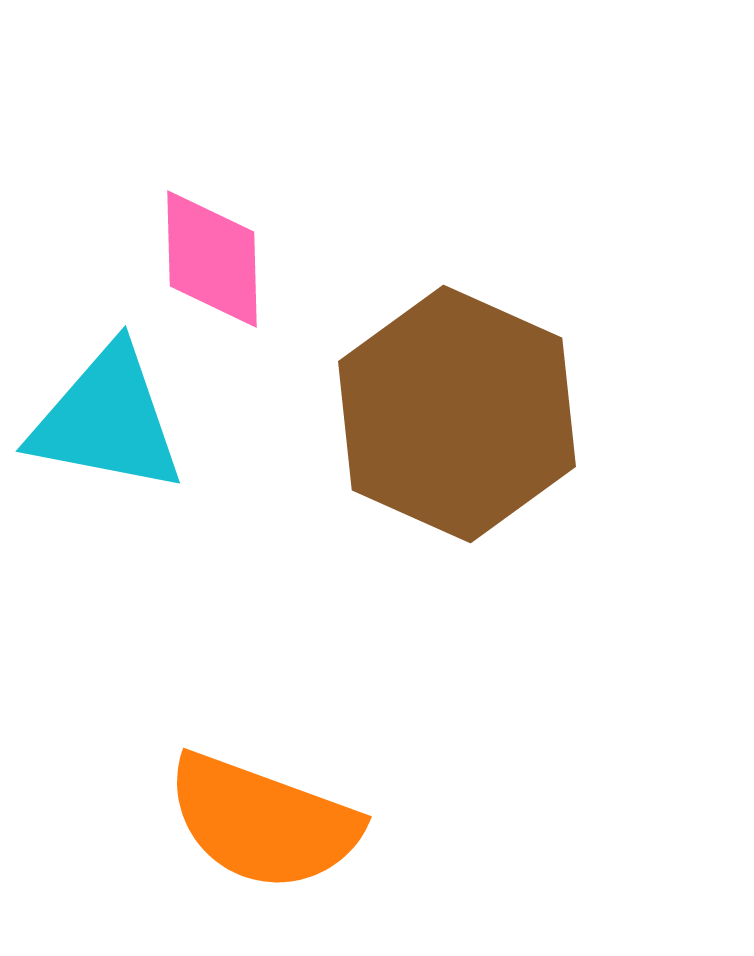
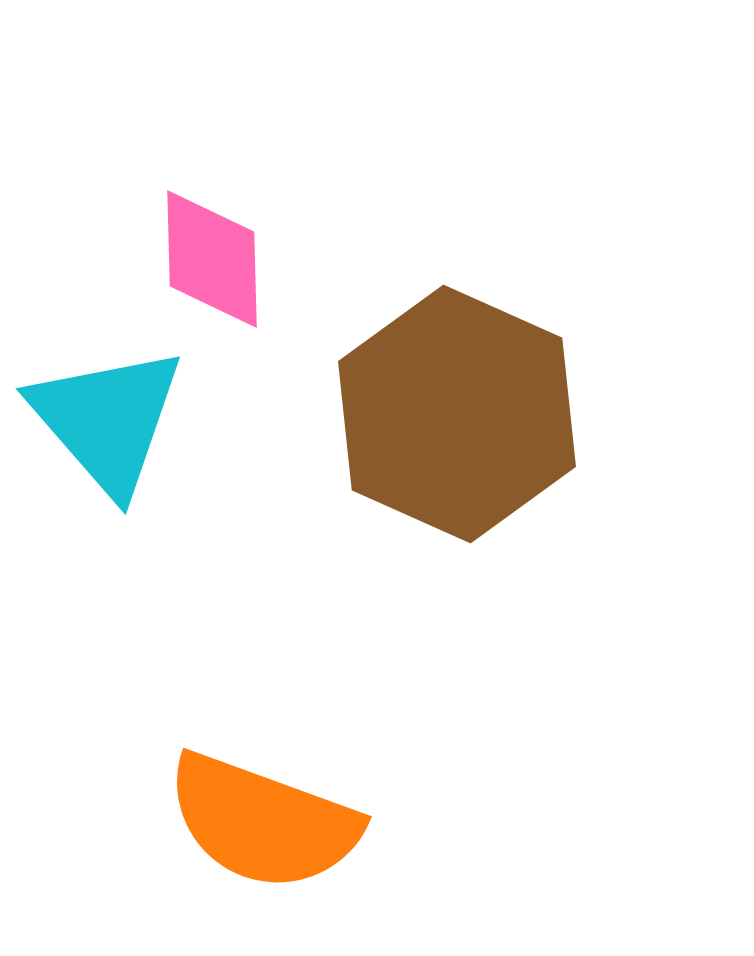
cyan triangle: rotated 38 degrees clockwise
